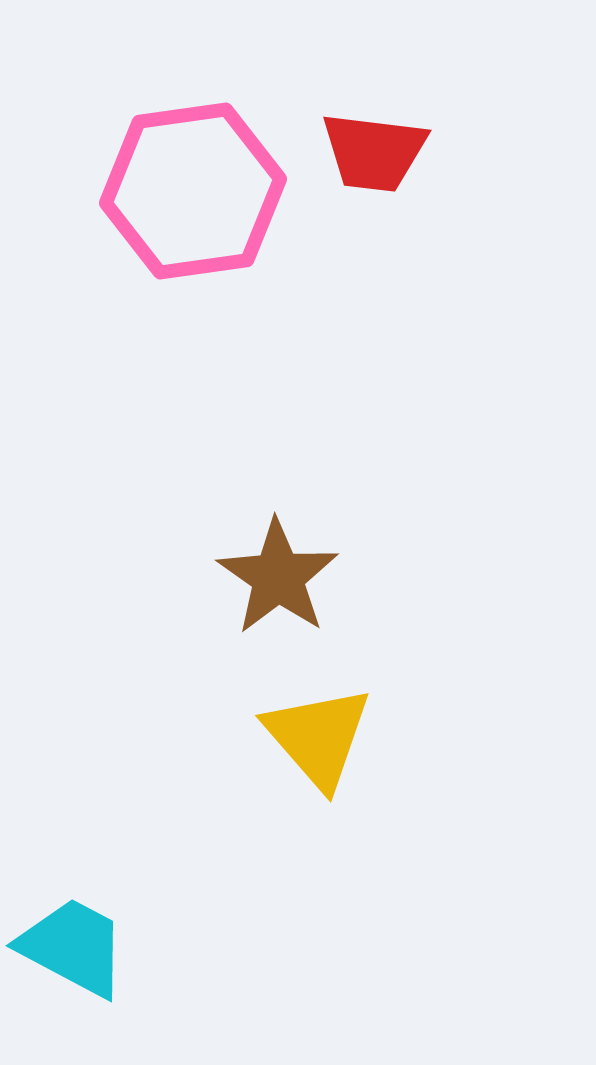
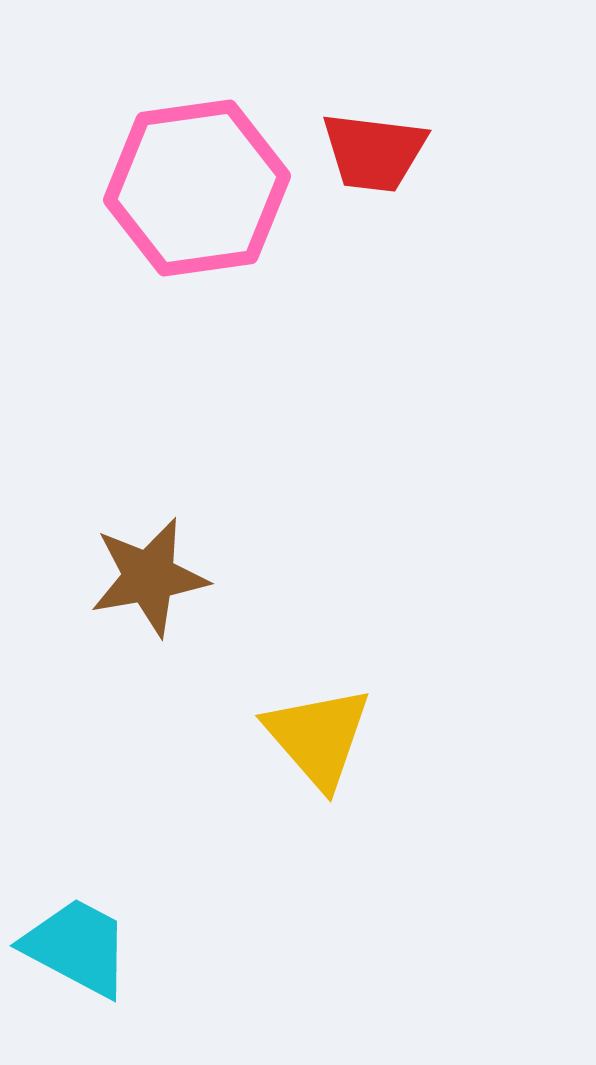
pink hexagon: moved 4 px right, 3 px up
brown star: moved 129 px left; rotated 27 degrees clockwise
cyan trapezoid: moved 4 px right
